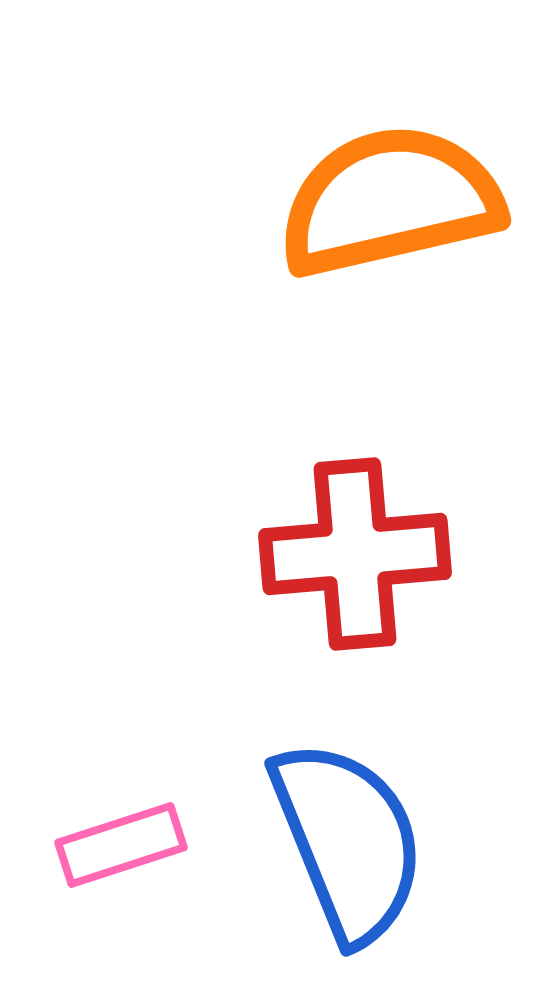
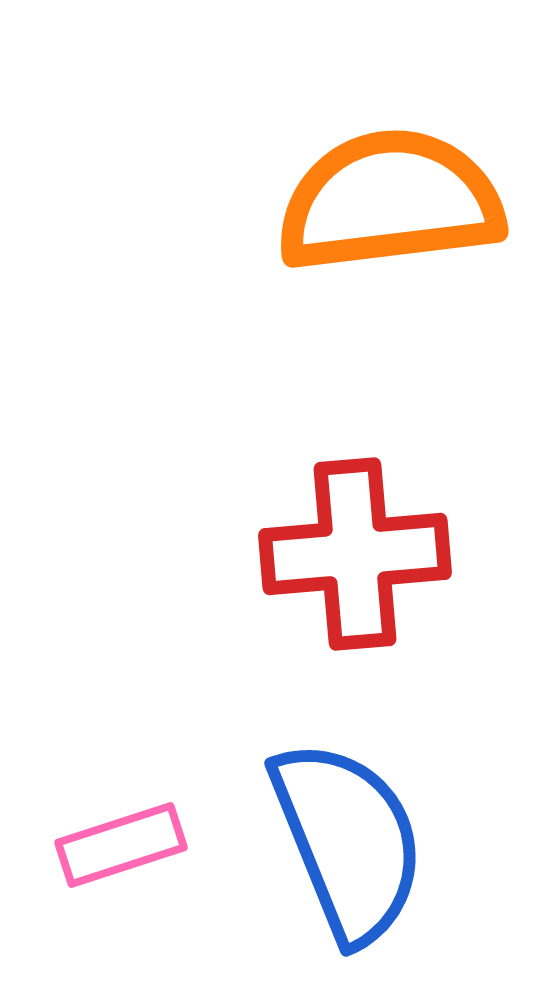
orange semicircle: rotated 6 degrees clockwise
